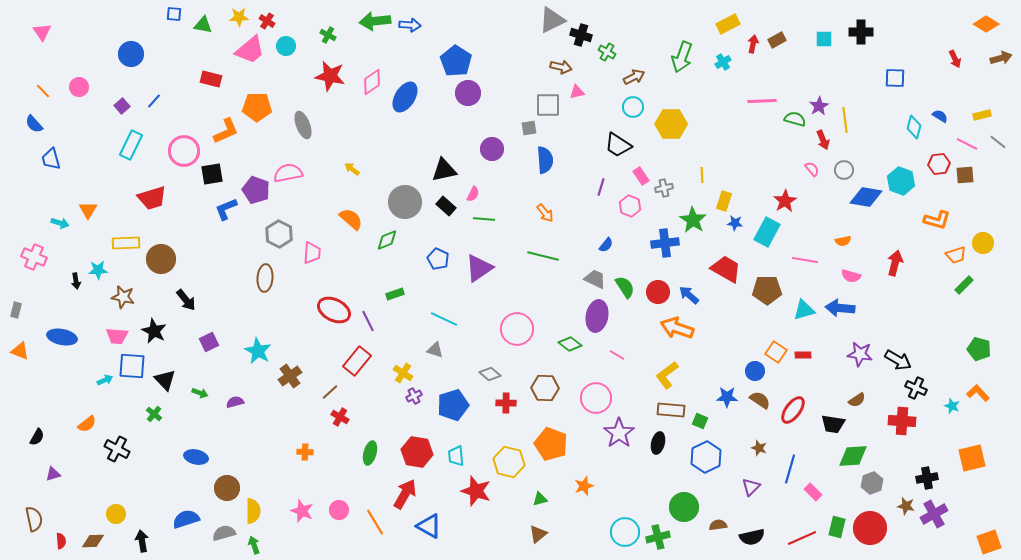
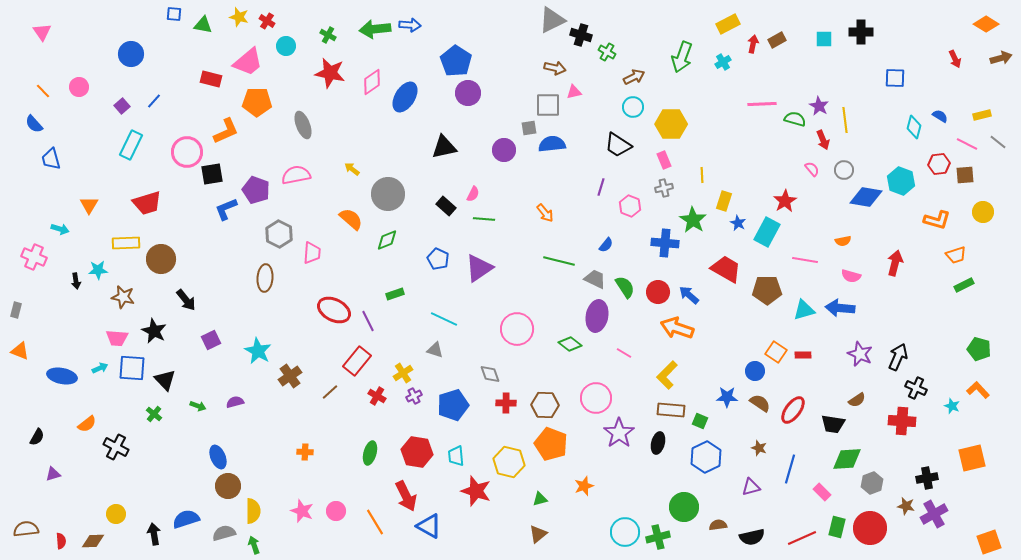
yellow star at (239, 17): rotated 18 degrees clockwise
green arrow at (375, 21): moved 8 px down
pink trapezoid at (250, 50): moved 2 px left, 12 px down
brown arrow at (561, 67): moved 6 px left, 1 px down
red star at (330, 76): moved 3 px up
pink triangle at (577, 92): moved 3 px left
pink line at (762, 101): moved 3 px down
purple star at (819, 106): rotated 12 degrees counterclockwise
orange pentagon at (257, 107): moved 5 px up
purple circle at (492, 149): moved 12 px right, 1 px down
pink circle at (184, 151): moved 3 px right, 1 px down
blue semicircle at (545, 160): moved 7 px right, 16 px up; rotated 92 degrees counterclockwise
black triangle at (444, 170): moved 23 px up
pink semicircle at (288, 173): moved 8 px right, 2 px down
pink rectangle at (641, 176): moved 23 px right, 16 px up; rotated 12 degrees clockwise
red trapezoid at (152, 198): moved 5 px left, 5 px down
gray circle at (405, 202): moved 17 px left, 8 px up
orange triangle at (88, 210): moved 1 px right, 5 px up
cyan arrow at (60, 223): moved 6 px down
blue star at (735, 223): moved 3 px right; rotated 21 degrees clockwise
blue cross at (665, 243): rotated 12 degrees clockwise
yellow circle at (983, 243): moved 31 px up
green line at (543, 256): moved 16 px right, 5 px down
green rectangle at (964, 285): rotated 18 degrees clockwise
pink trapezoid at (117, 336): moved 2 px down
blue ellipse at (62, 337): moved 39 px down
purple square at (209, 342): moved 2 px right, 2 px up
purple star at (860, 354): rotated 15 degrees clockwise
pink line at (617, 355): moved 7 px right, 2 px up
black arrow at (898, 360): moved 3 px up; rotated 96 degrees counterclockwise
blue square at (132, 366): moved 2 px down
yellow cross at (403, 373): rotated 24 degrees clockwise
gray diamond at (490, 374): rotated 30 degrees clockwise
yellow L-shape at (667, 375): rotated 8 degrees counterclockwise
cyan arrow at (105, 380): moved 5 px left, 12 px up
brown hexagon at (545, 388): moved 17 px down
green arrow at (200, 393): moved 2 px left, 13 px down
orange L-shape at (978, 393): moved 3 px up
brown semicircle at (760, 400): moved 3 px down
red cross at (340, 417): moved 37 px right, 21 px up
black cross at (117, 449): moved 1 px left, 2 px up
green diamond at (853, 456): moved 6 px left, 3 px down
blue ellipse at (196, 457): moved 22 px right; rotated 55 degrees clockwise
purple triangle at (751, 487): rotated 30 degrees clockwise
brown circle at (227, 488): moved 1 px right, 2 px up
pink rectangle at (813, 492): moved 9 px right
red arrow at (405, 494): moved 1 px right, 2 px down; rotated 124 degrees clockwise
pink circle at (339, 510): moved 3 px left, 1 px down
brown semicircle at (34, 519): moved 8 px left, 10 px down; rotated 85 degrees counterclockwise
black arrow at (142, 541): moved 12 px right, 7 px up
